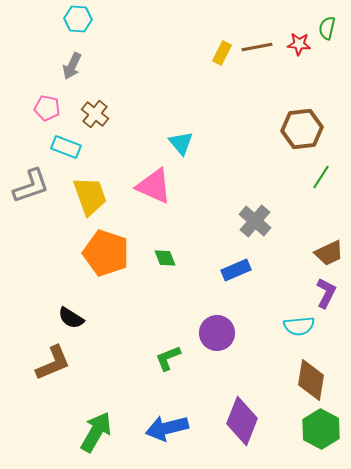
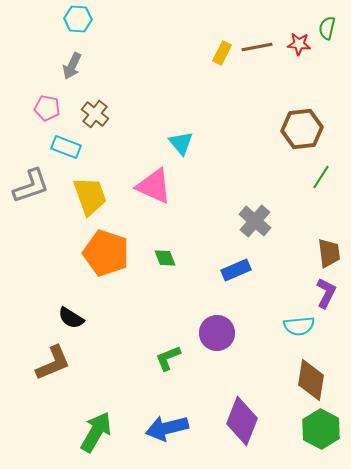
brown trapezoid: rotated 72 degrees counterclockwise
